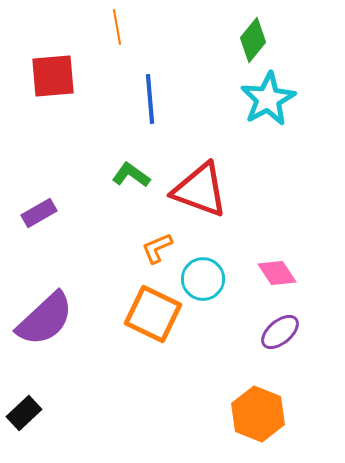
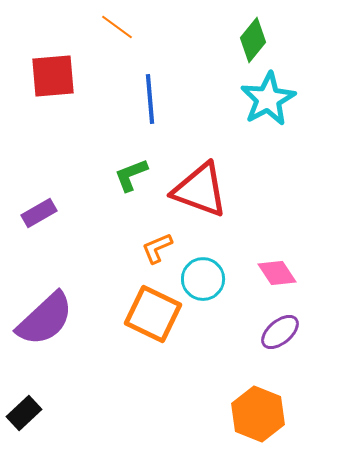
orange line: rotated 44 degrees counterclockwise
green L-shape: rotated 57 degrees counterclockwise
